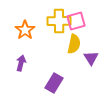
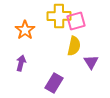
yellow cross: moved 5 px up
yellow semicircle: moved 2 px down
purple triangle: moved 4 px down
